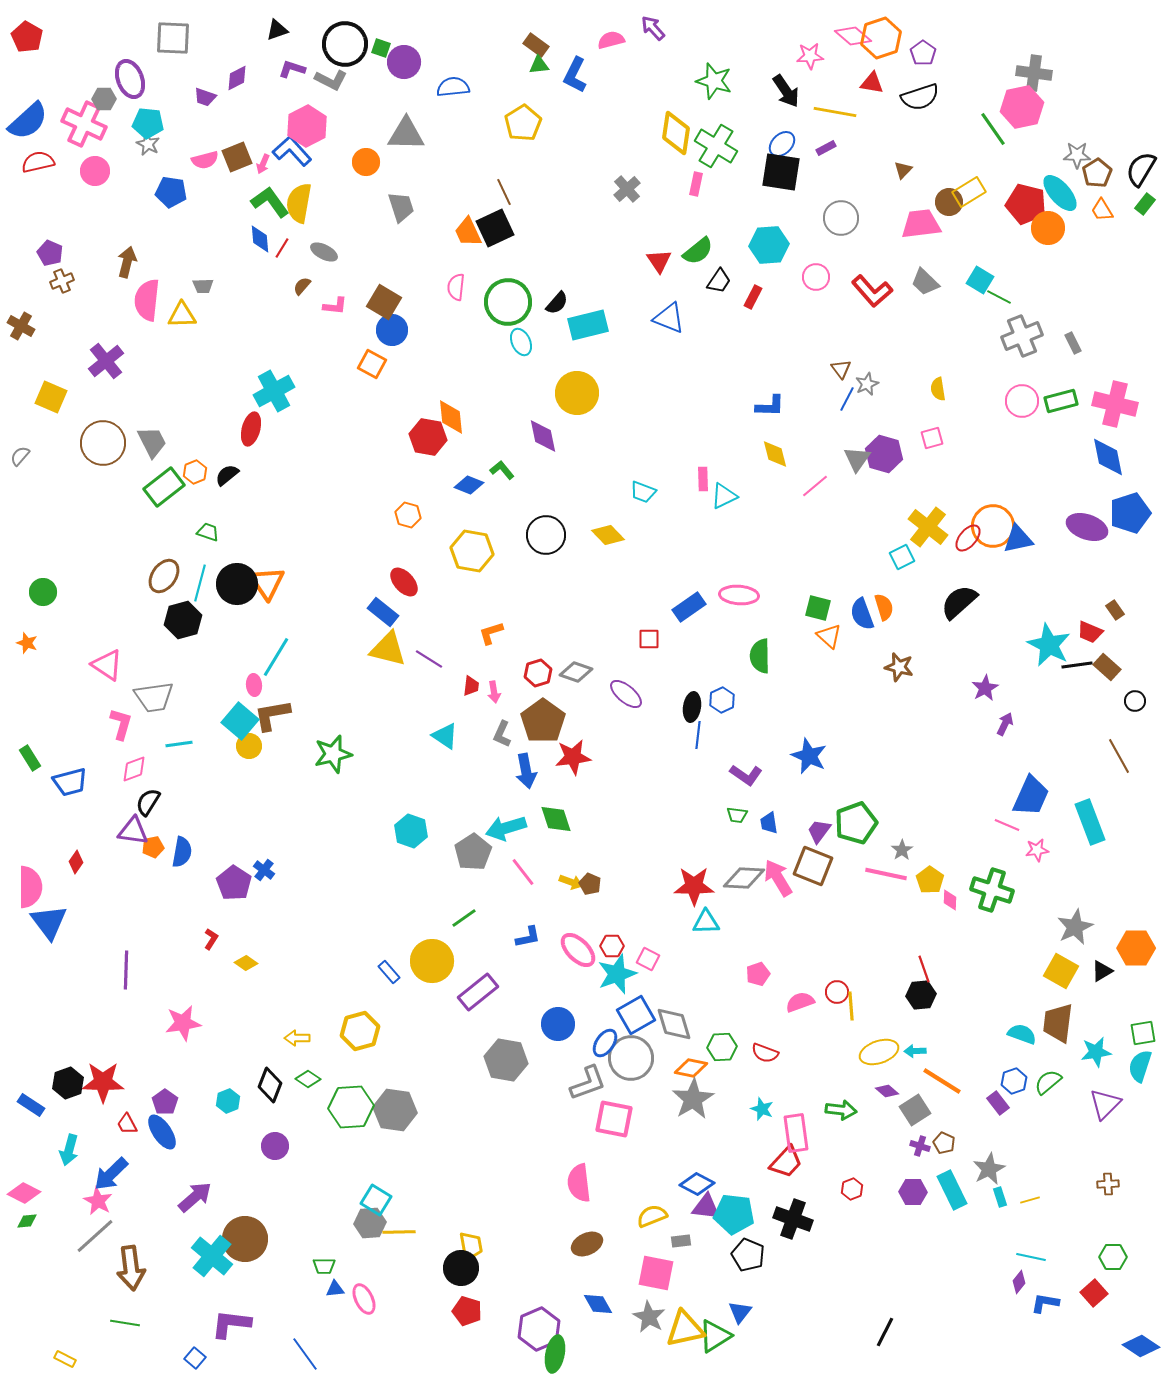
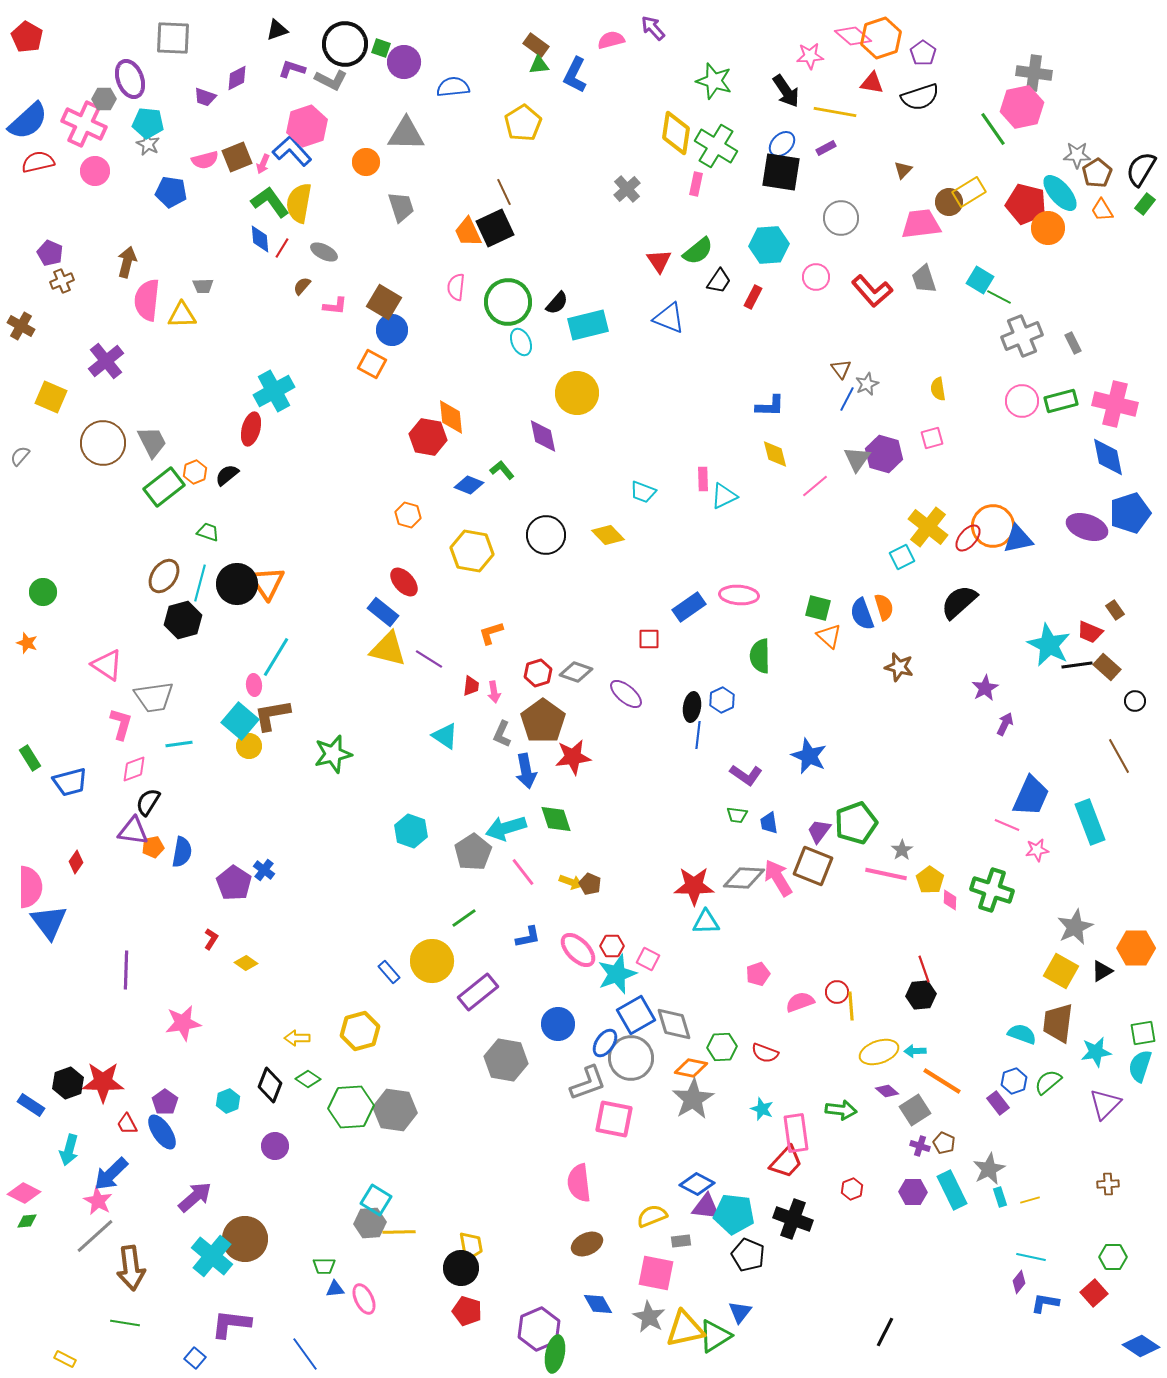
pink hexagon at (307, 126): rotated 9 degrees clockwise
gray trapezoid at (925, 282): moved 1 px left, 3 px up; rotated 28 degrees clockwise
